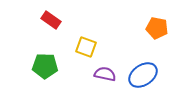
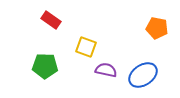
purple semicircle: moved 1 px right, 4 px up
